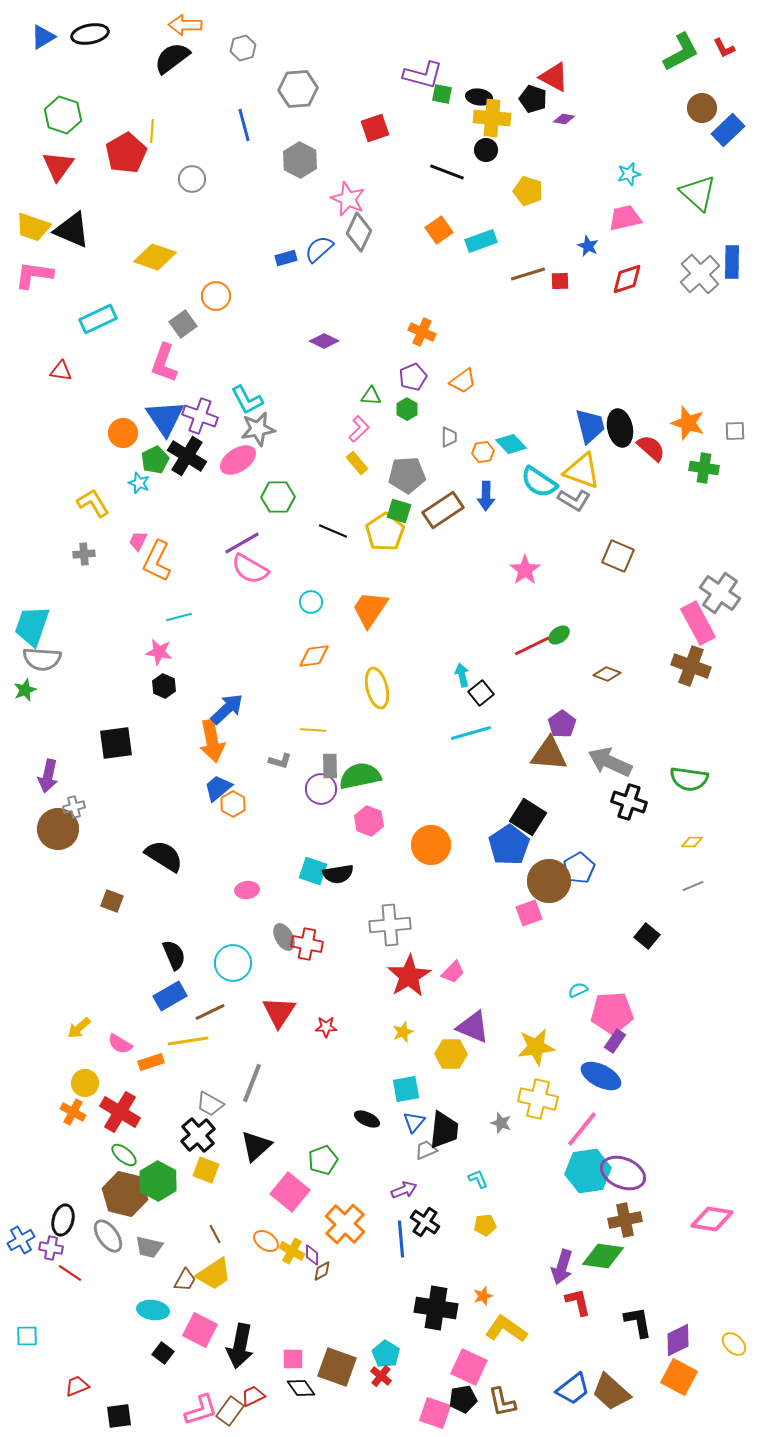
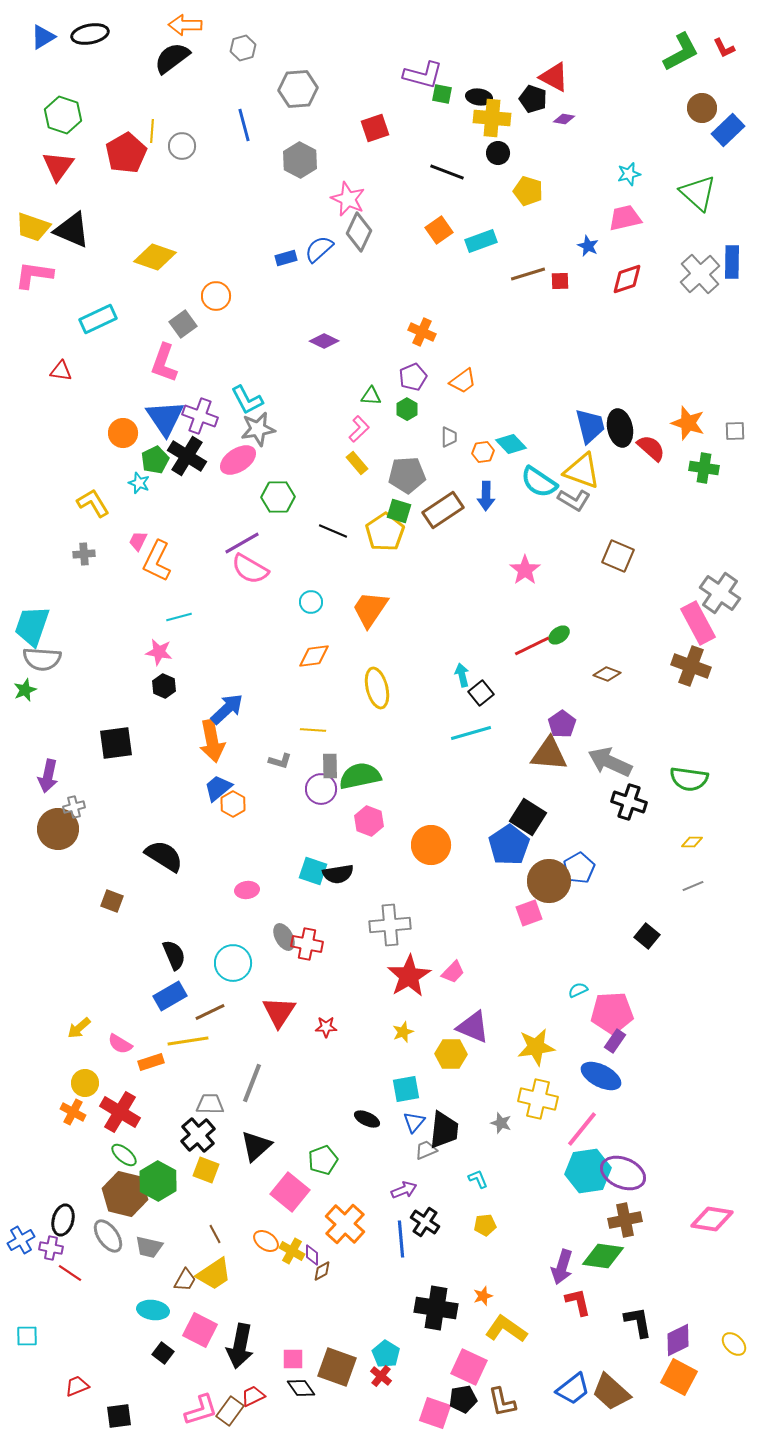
black circle at (486, 150): moved 12 px right, 3 px down
gray circle at (192, 179): moved 10 px left, 33 px up
gray trapezoid at (210, 1104): rotated 152 degrees clockwise
